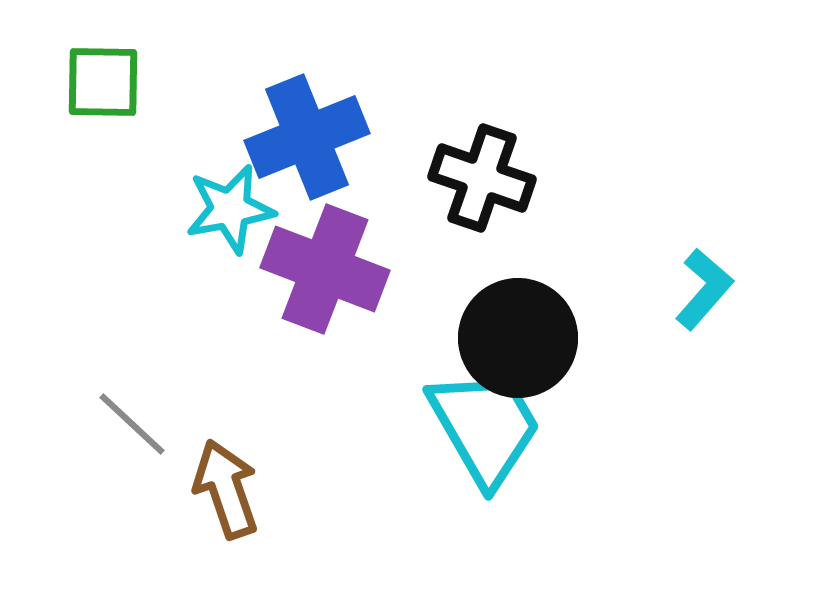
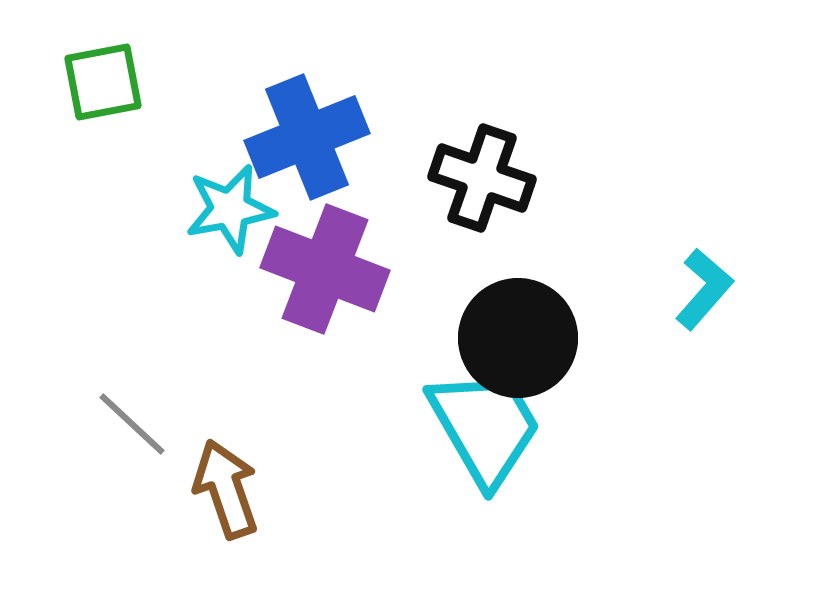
green square: rotated 12 degrees counterclockwise
